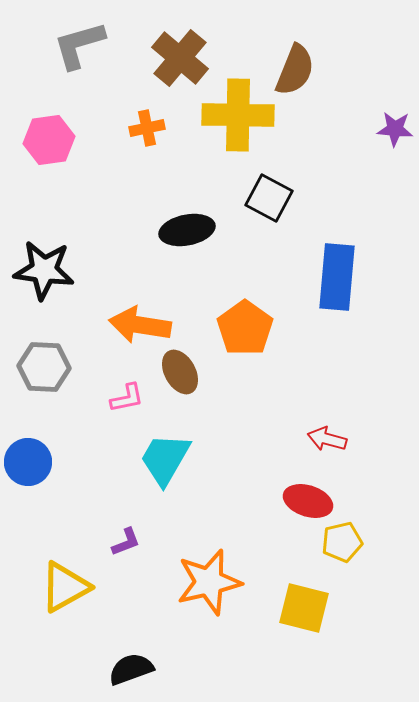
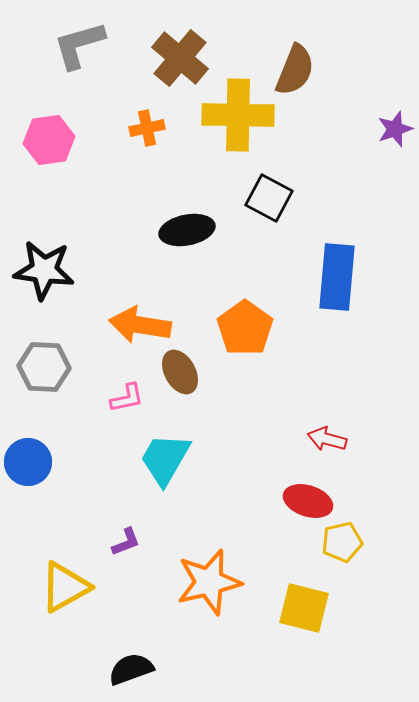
purple star: rotated 24 degrees counterclockwise
